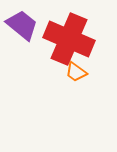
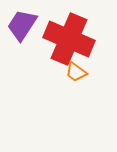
purple trapezoid: rotated 96 degrees counterclockwise
